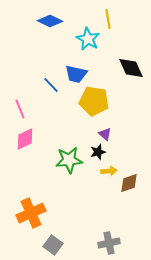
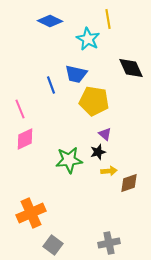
blue line: rotated 24 degrees clockwise
